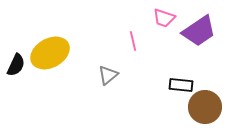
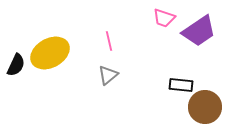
pink line: moved 24 px left
